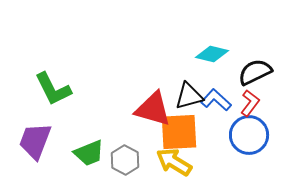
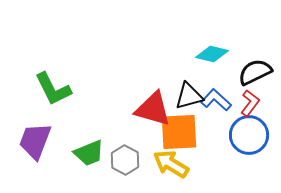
yellow arrow: moved 3 px left, 2 px down
